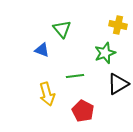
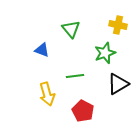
green triangle: moved 9 px right
